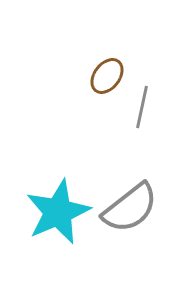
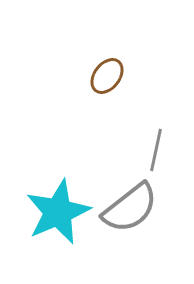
gray line: moved 14 px right, 43 px down
